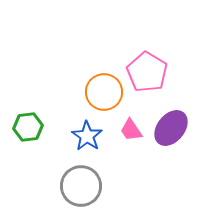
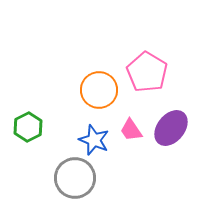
orange circle: moved 5 px left, 2 px up
green hexagon: rotated 20 degrees counterclockwise
blue star: moved 7 px right, 4 px down; rotated 12 degrees counterclockwise
gray circle: moved 6 px left, 8 px up
